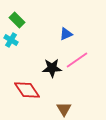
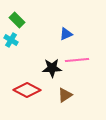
pink line: rotated 30 degrees clockwise
red diamond: rotated 28 degrees counterclockwise
brown triangle: moved 1 px right, 14 px up; rotated 28 degrees clockwise
